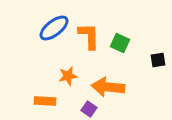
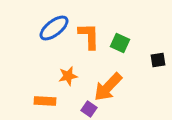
orange arrow: rotated 52 degrees counterclockwise
